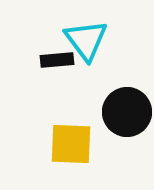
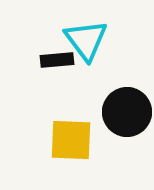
yellow square: moved 4 px up
